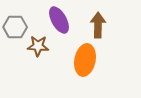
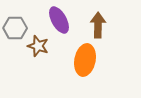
gray hexagon: moved 1 px down
brown star: rotated 15 degrees clockwise
